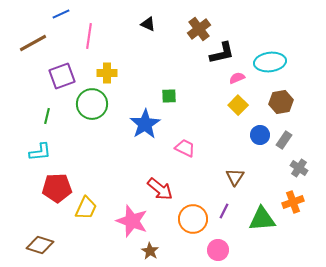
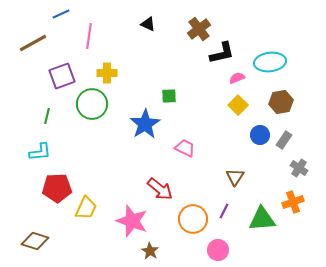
brown diamond: moved 5 px left, 4 px up
